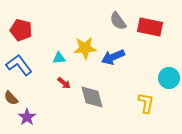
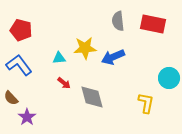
gray semicircle: rotated 30 degrees clockwise
red rectangle: moved 3 px right, 3 px up
